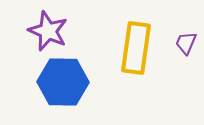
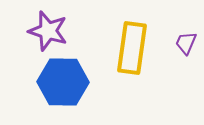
purple star: rotated 6 degrees counterclockwise
yellow rectangle: moved 4 px left
